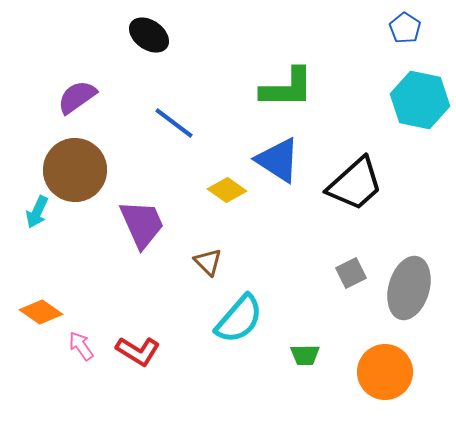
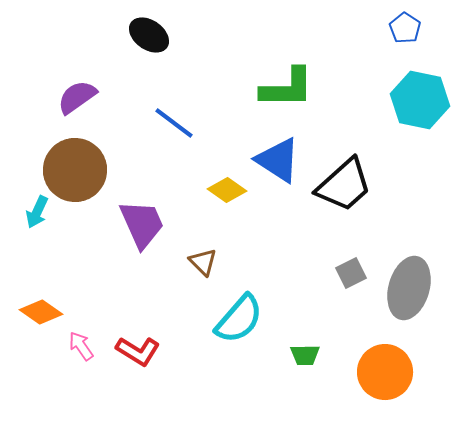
black trapezoid: moved 11 px left, 1 px down
brown triangle: moved 5 px left
